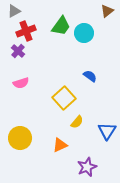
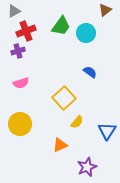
brown triangle: moved 2 px left, 1 px up
cyan circle: moved 2 px right
purple cross: rotated 32 degrees clockwise
blue semicircle: moved 4 px up
yellow circle: moved 14 px up
